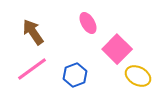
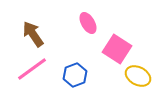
brown arrow: moved 2 px down
pink square: rotated 12 degrees counterclockwise
